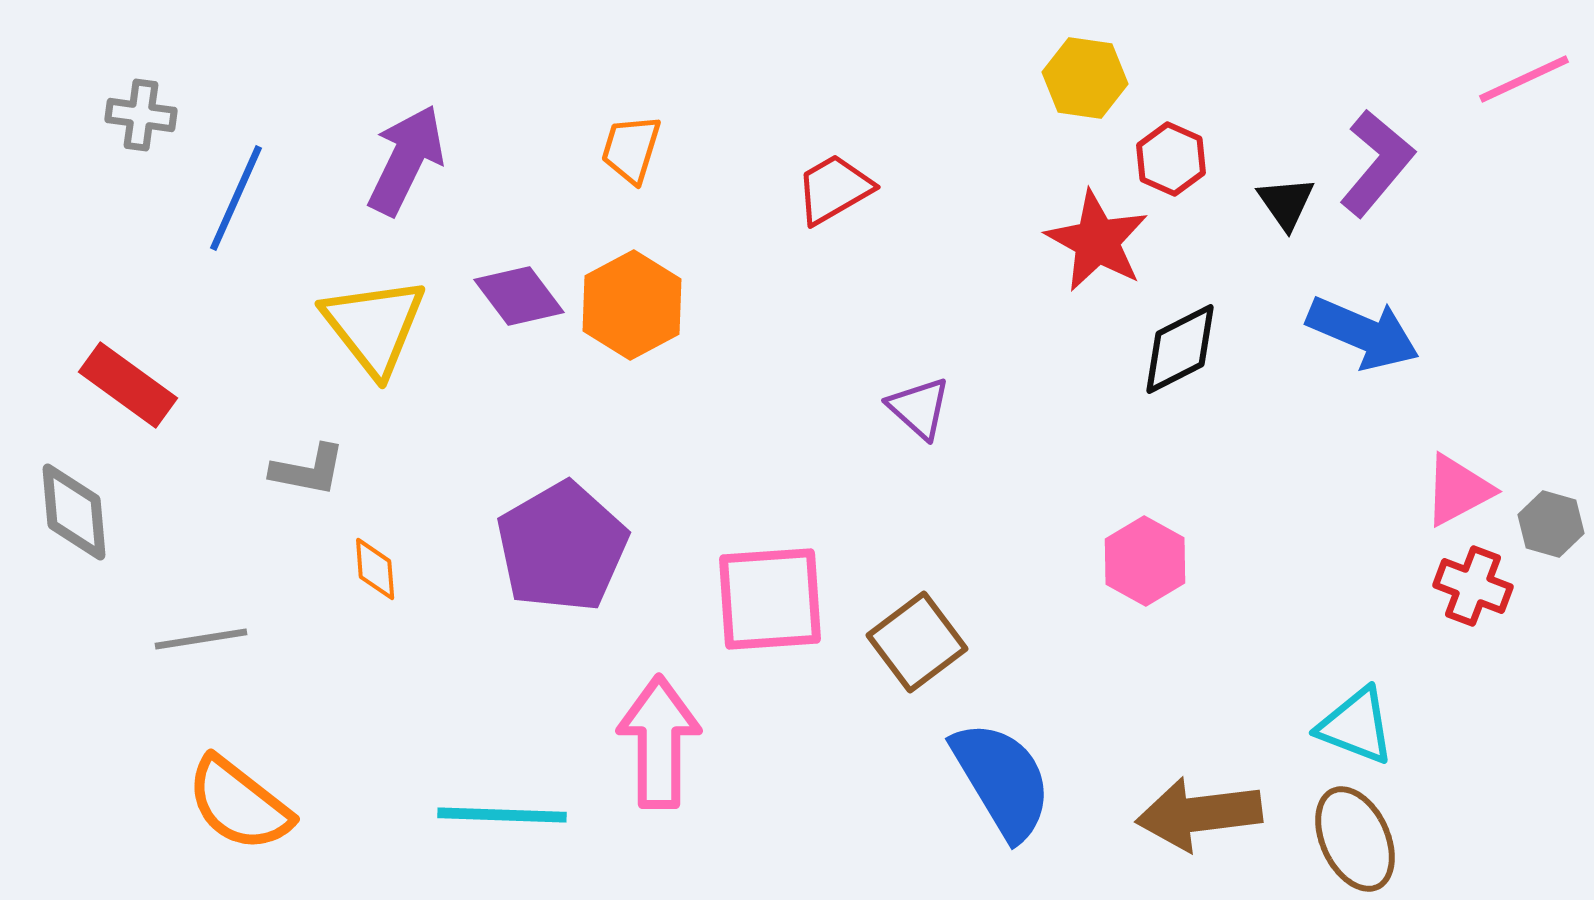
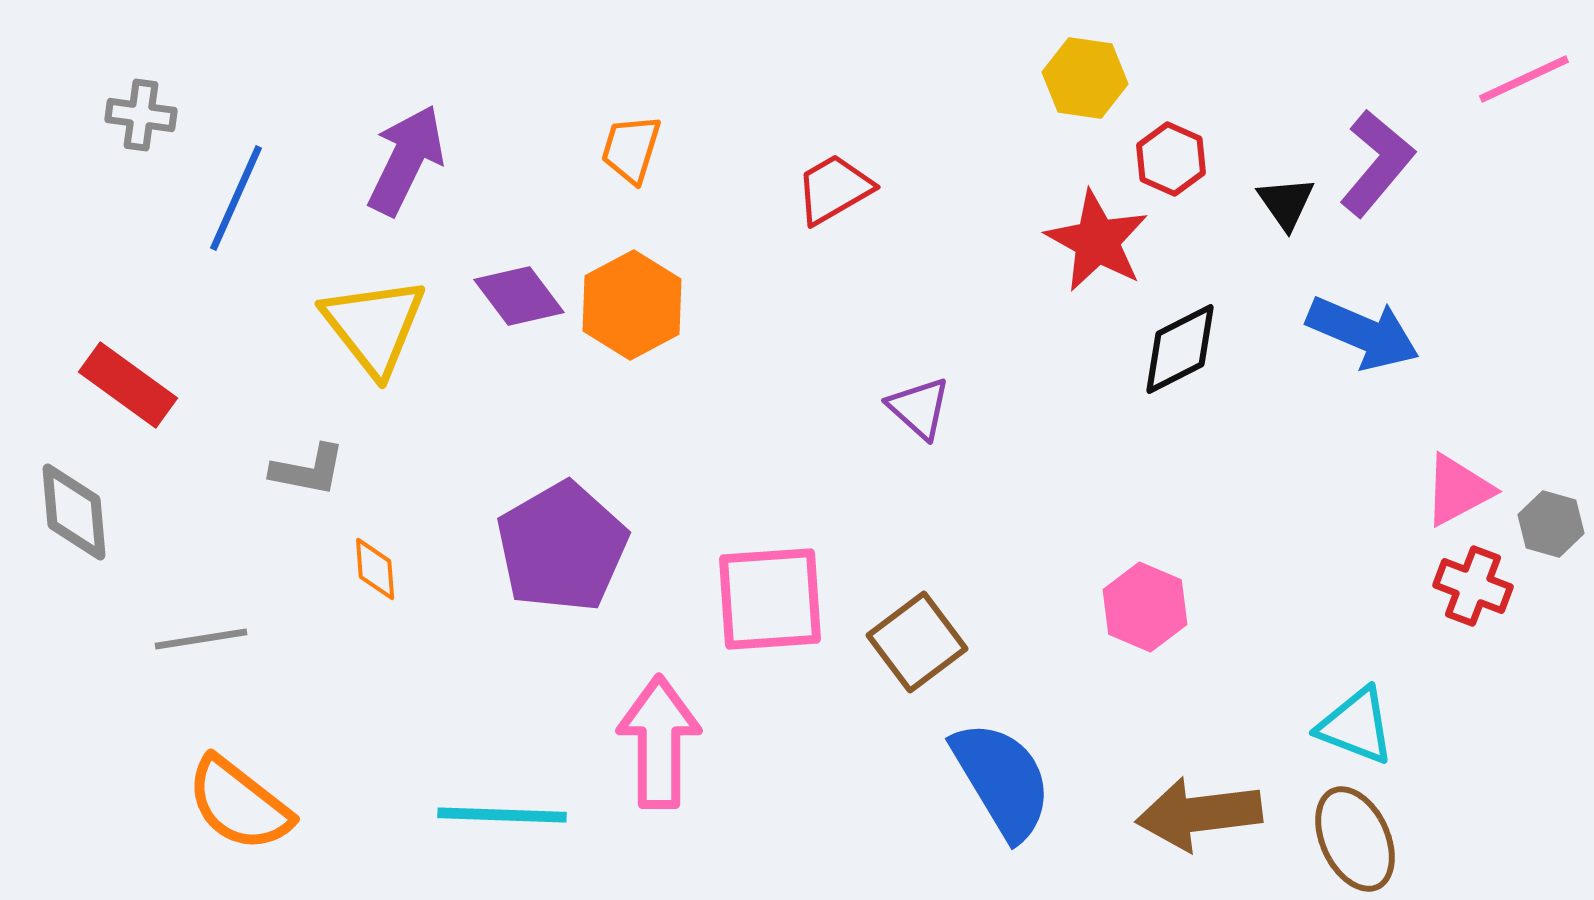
pink hexagon: moved 46 px down; rotated 6 degrees counterclockwise
